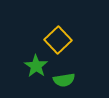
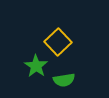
yellow square: moved 2 px down
